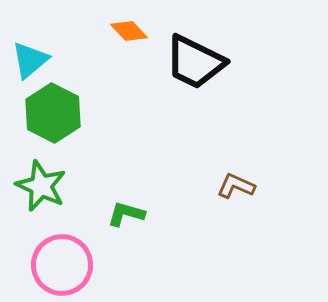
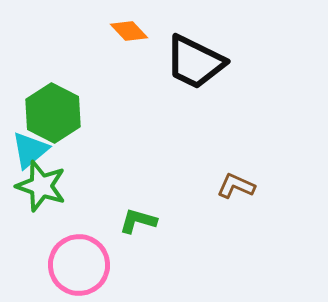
cyan triangle: moved 90 px down
green star: rotated 6 degrees counterclockwise
green L-shape: moved 12 px right, 7 px down
pink circle: moved 17 px right
